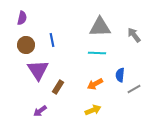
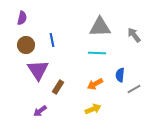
yellow arrow: moved 1 px up
